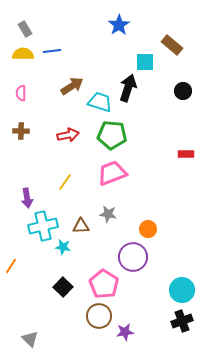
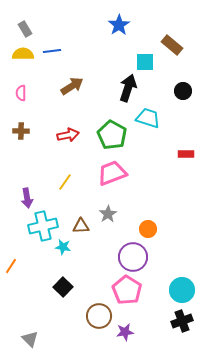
cyan trapezoid: moved 48 px right, 16 px down
green pentagon: rotated 24 degrees clockwise
gray star: rotated 30 degrees clockwise
pink pentagon: moved 23 px right, 6 px down
